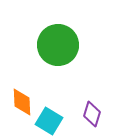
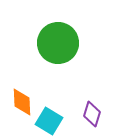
green circle: moved 2 px up
